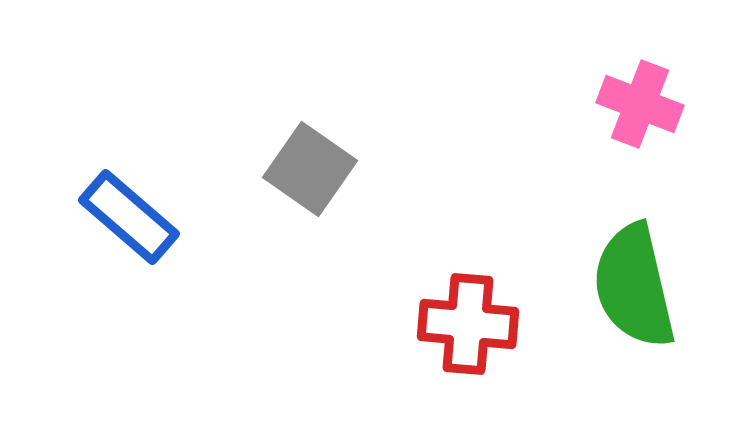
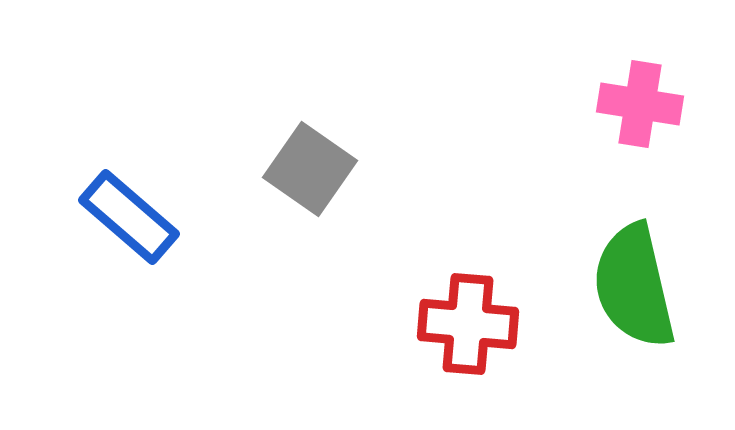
pink cross: rotated 12 degrees counterclockwise
